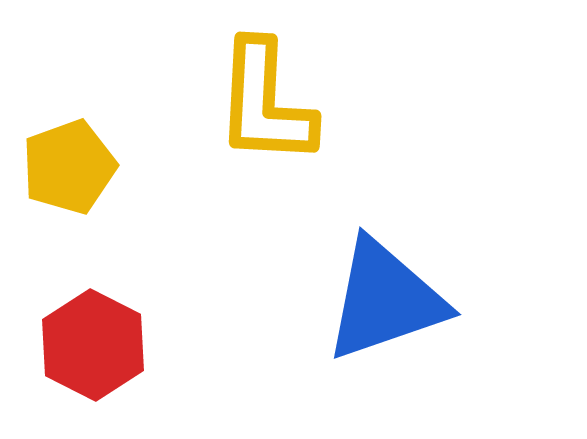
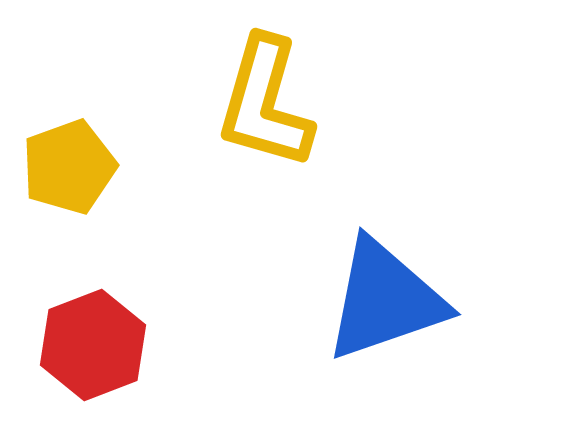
yellow L-shape: rotated 13 degrees clockwise
red hexagon: rotated 12 degrees clockwise
